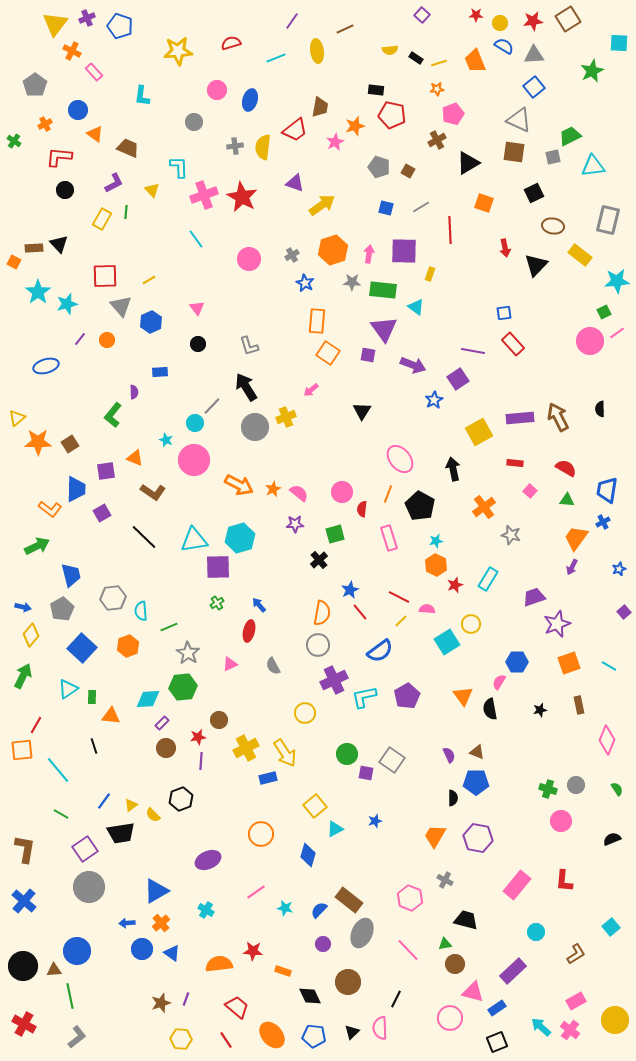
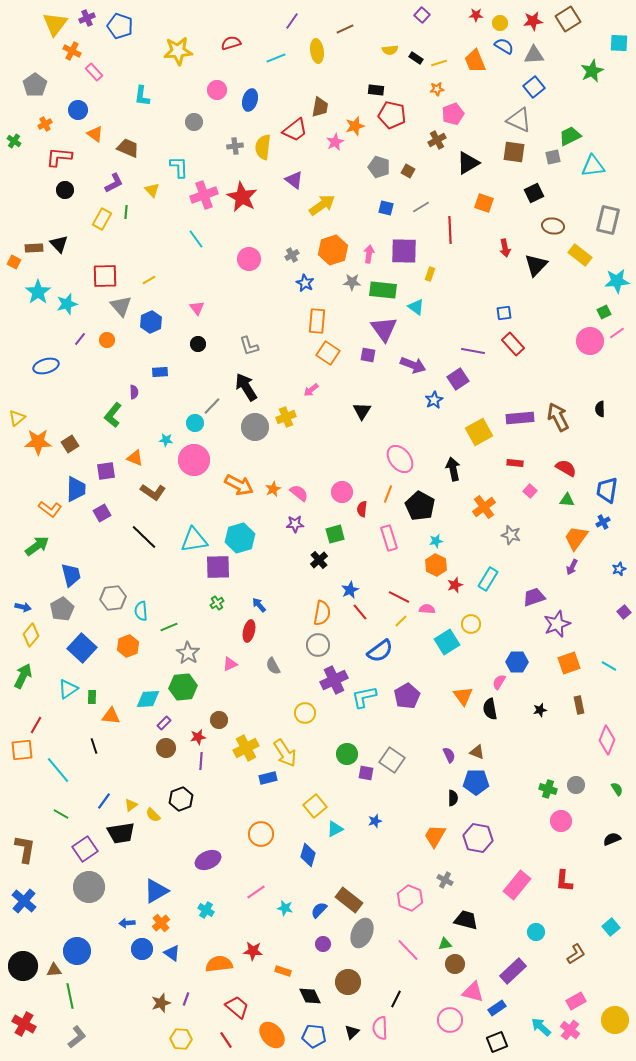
purple triangle at (295, 183): moved 1 px left, 3 px up; rotated 18 degrees clockwise
cyan star at (166, 440): rotated 16 degrees counterclockwise
green arrow at (37, 546): rotated 10 degrees counterclockwise
purple rectangle at (162, 723): moved 2 px right
pink circle at (450, 1018): moved 2 px down
